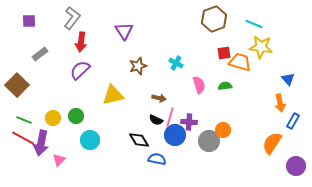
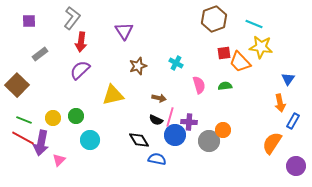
orange trapezoid: rotated 150 degrees counterclockwise
blue triangle: rotated 16 degrees clockwise
